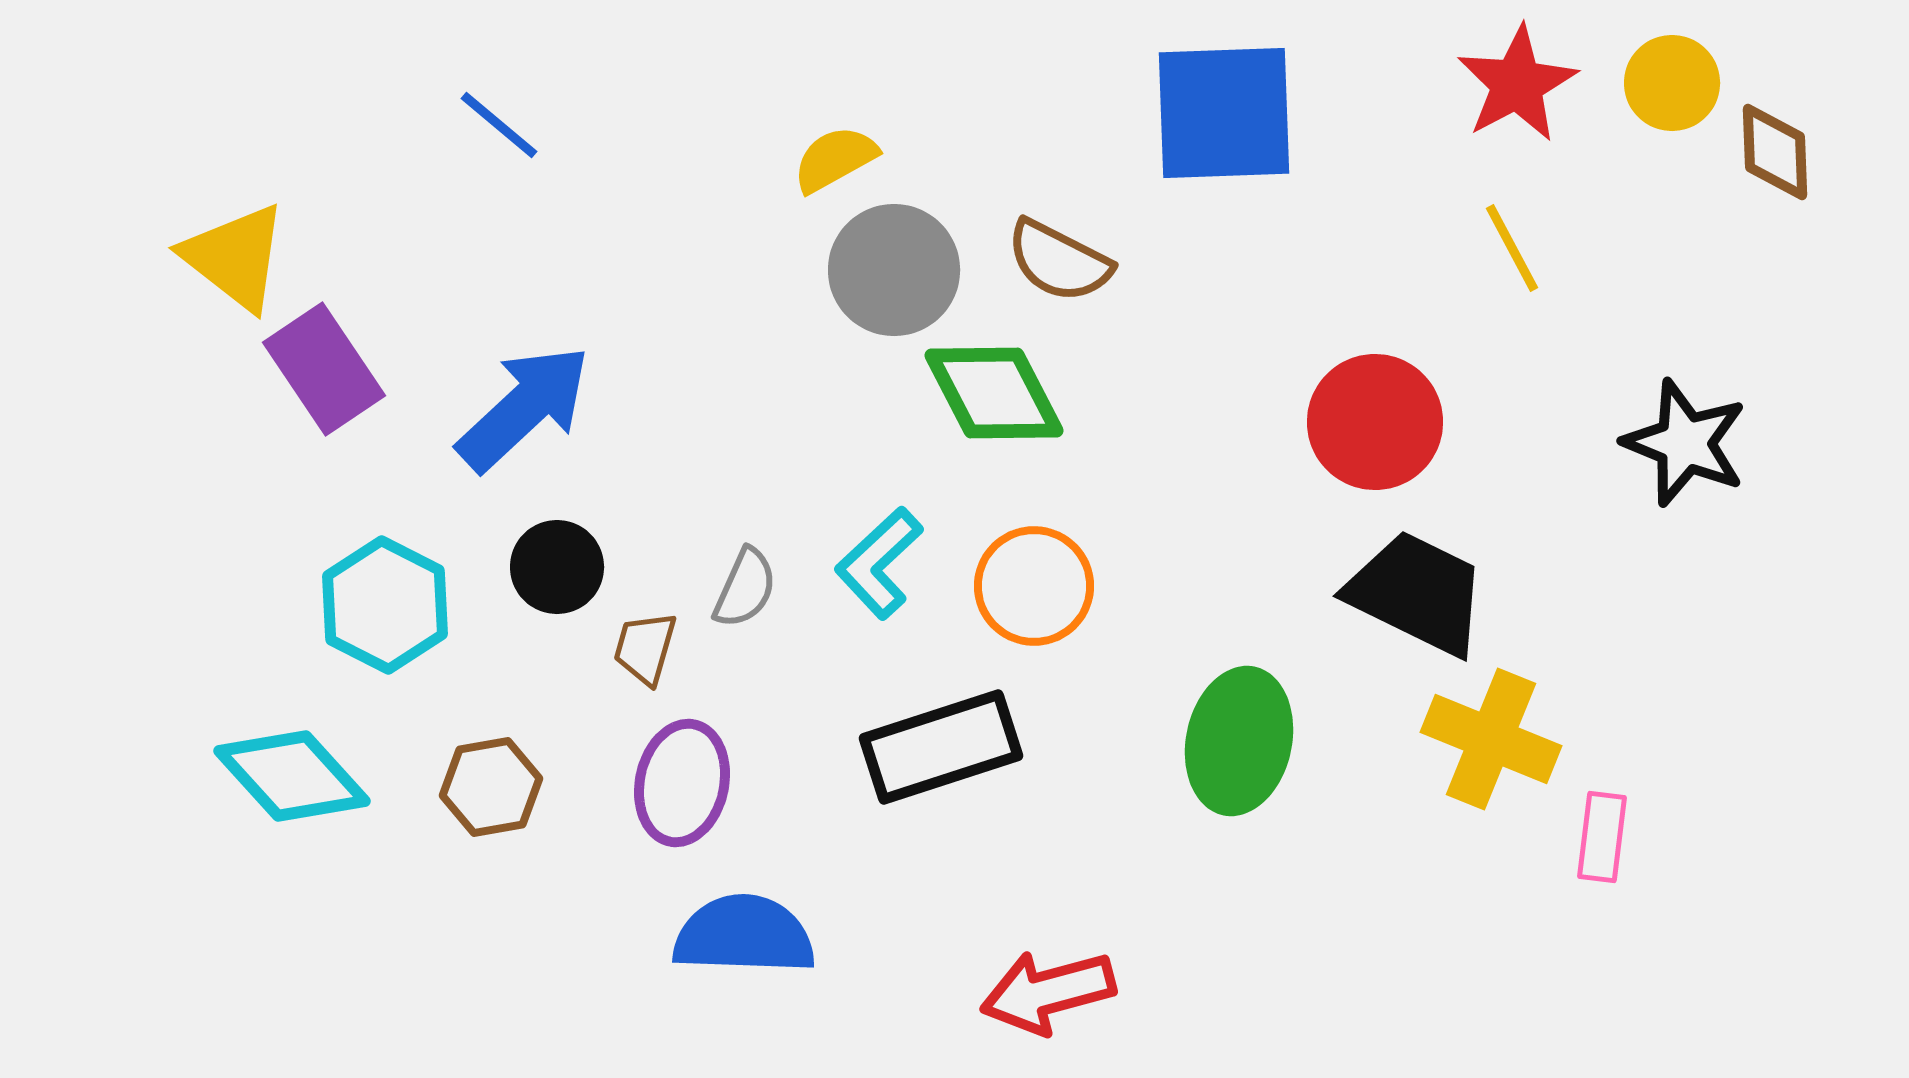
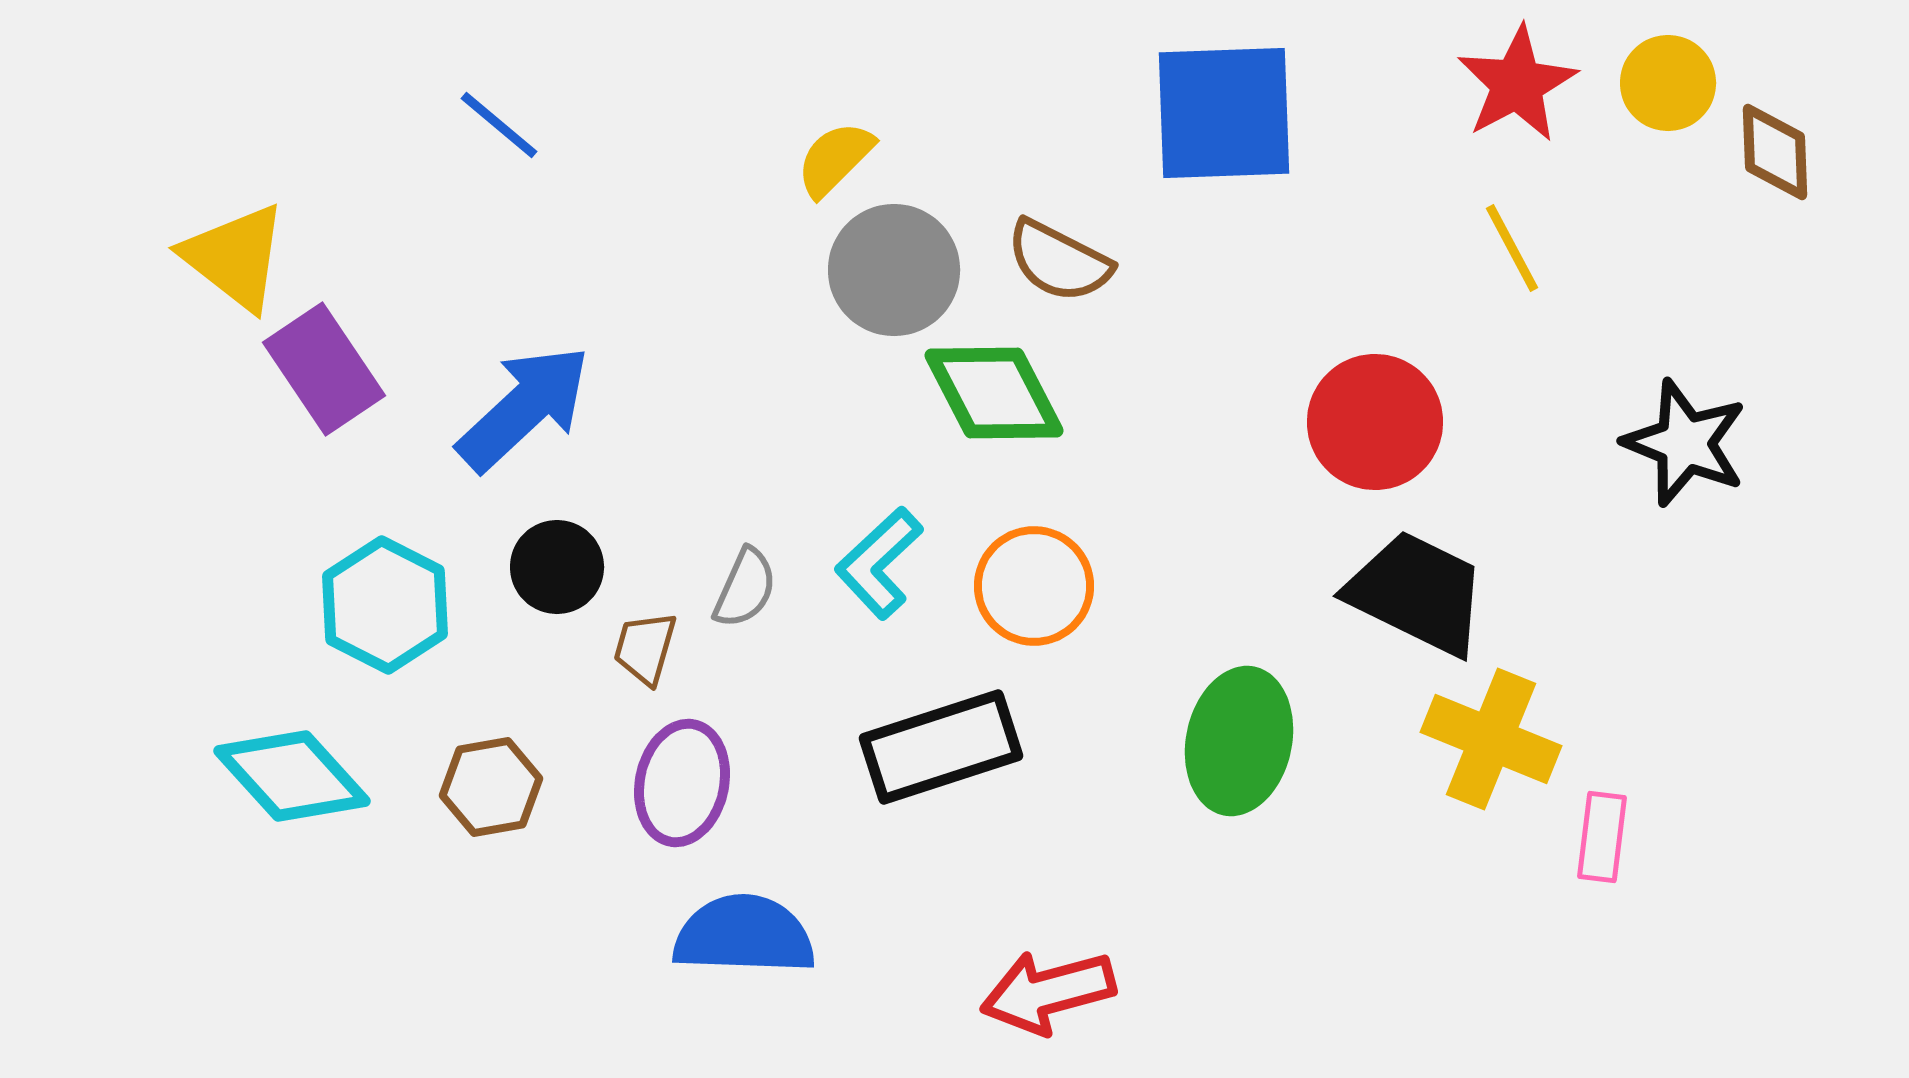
yellow circle: moved 4 px left
yellow semicircle: rotated 16 degrees counterclockwise
